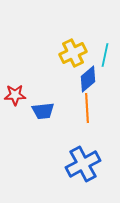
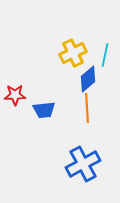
blue trapezoid: moved 1 px right, 1 px up
